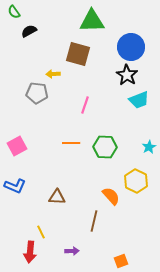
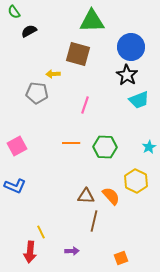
brown triangle: moved 29 px right, 1 px up
orange square: moved 3 px up
